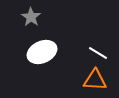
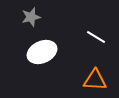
gray star: rotated 24 degrees clockwise
white line: moved 2 px left, 16 px up
